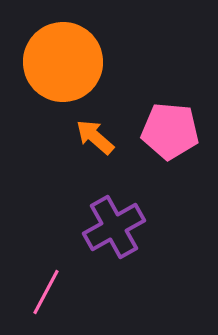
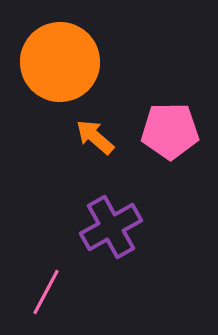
orange circle: moved 3 px left
pink pentagon: rotated 6 degrees counterclockwise
purple cross: moved 3 px left
